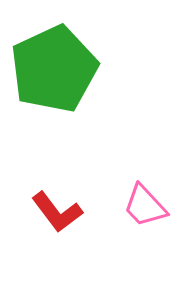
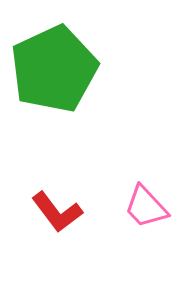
pink trapezoid: moved 1 px right, 1 px down
